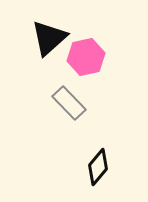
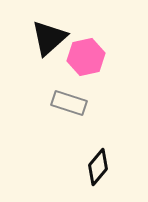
gray rectangle: rotated 28 degrees counterclockwise
